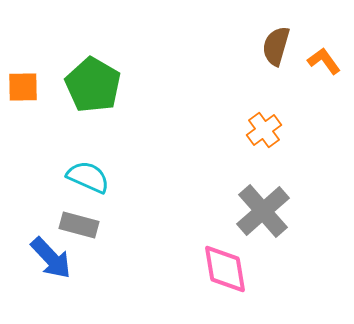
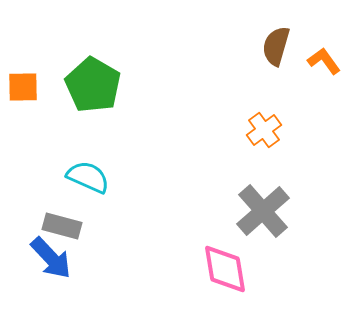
gray rectangle: moved 17 px left, 1 px down
